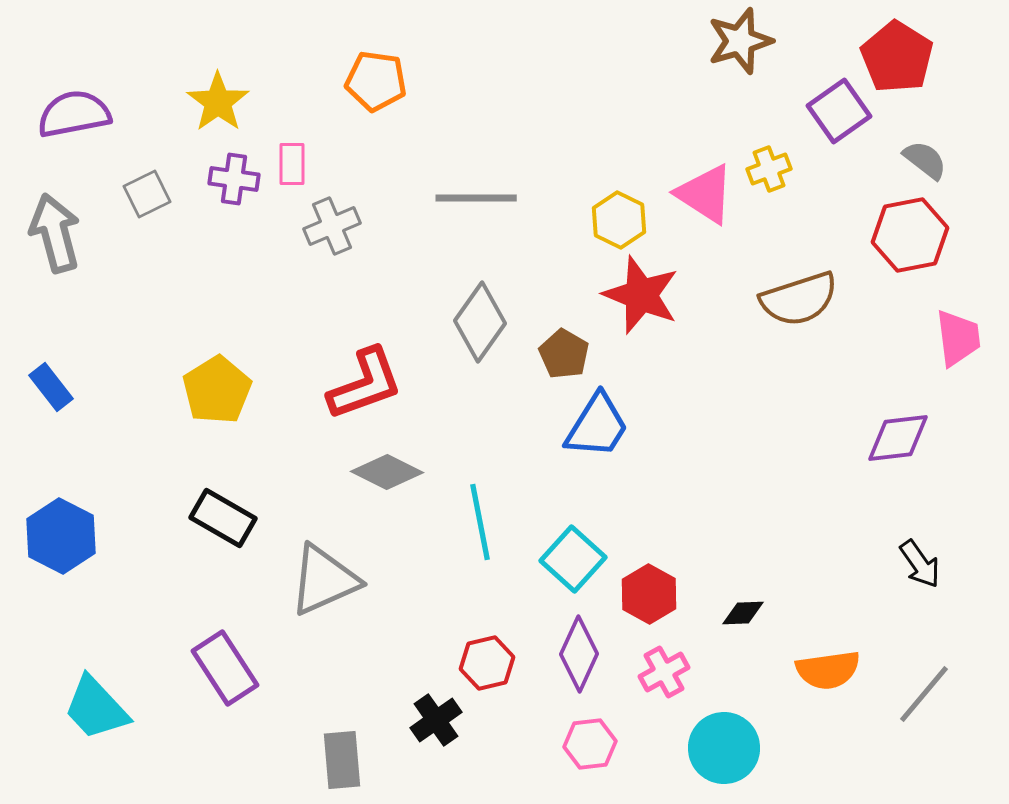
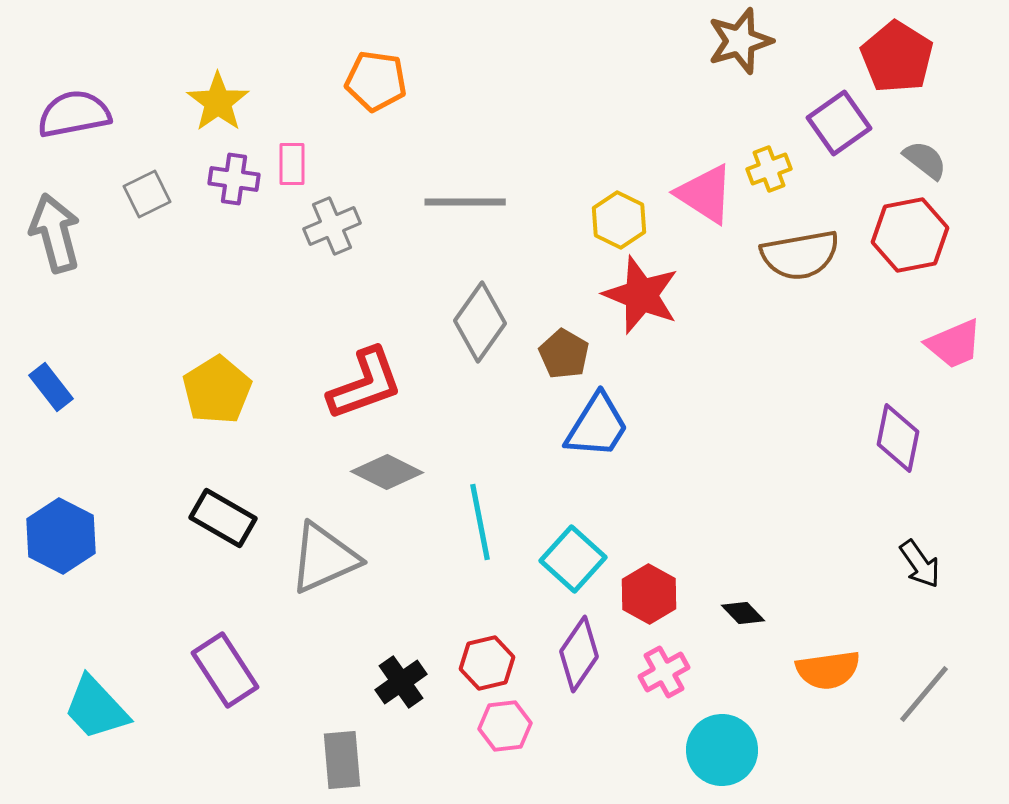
purple square at (839, 111): moved 12 px down
gray line at (476, 198): moved 11 px left, 4 px down
brown semicircle at (799, 299): moved 1 px right, 44 px up; rotated 8 degrees clockwise
pink trapezoid at (958, 338): moved 4 px left, 6 px down; rotated 74 degrees clockwise
purple diamond at (898, 438): rotated 72 degrees counterclockwise
gray triangle at (324, 580): moved 22 px up
black diamond at (743, 613): rotated 48 degrees clockwise
purple diamond at (579, 654): rotated 10 degrees clockwise
purple rectangle at (225, 668): moved 2 px down
black cross at (436, 720): moved 35 px left, 38 px up
pink hexagon at (590, 744): moved 85 px left, 18 px up
cyan circle at (724, 748): moved 2 px left, 2 px down
